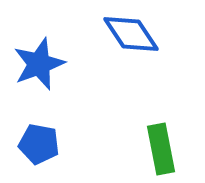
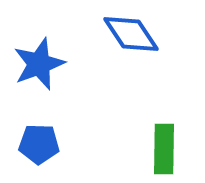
blue pentagon: rotated 9 degrees counterclockwise
green rectangle: moved 3 px right; rotated 12 degrees clockwise
